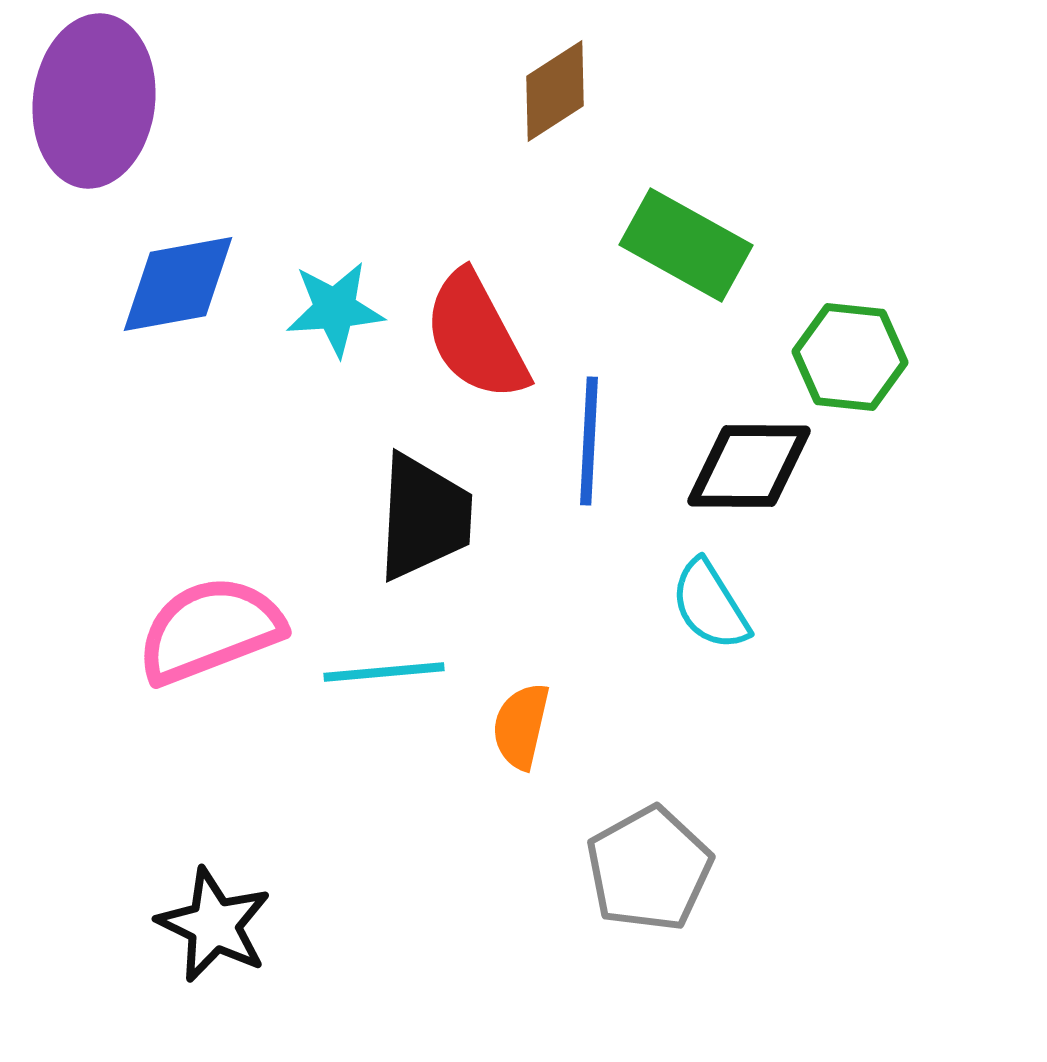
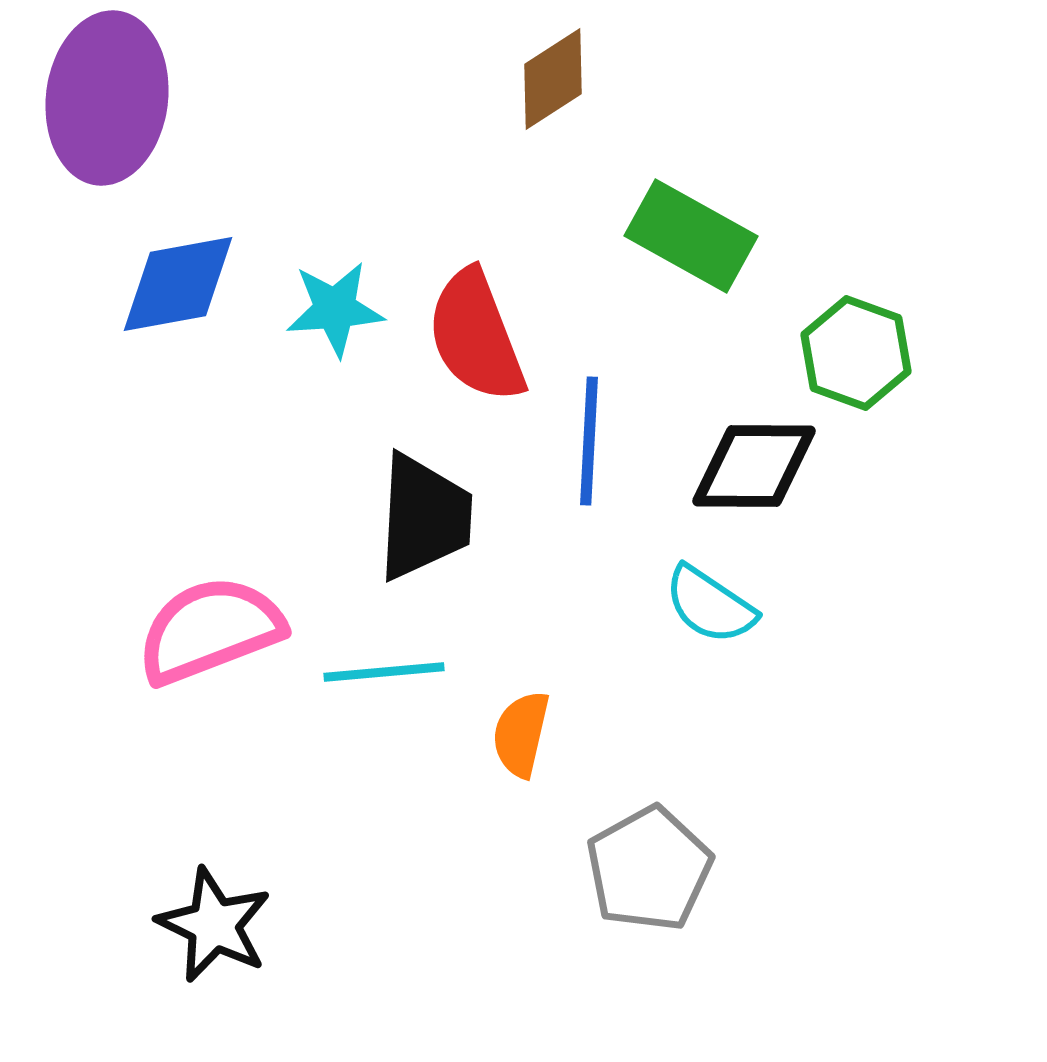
brown diamond: moved 2 px left, 12 px up
purple ellipse: moved 13 px right, 3 px up
green rectangle: moved 5 px right, 9 px up
red semicircle: rotated 7 degrees clockwise
green hexagon: moved 6 px right, 4 px up; rotated 14 degrees clockwise
black diamond: moved 5 px right
cyan semicircle: rotated 24 degrees counterclockwise
orange semicircle: moved 8 px down
